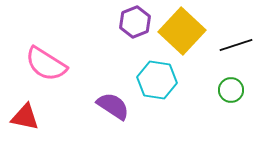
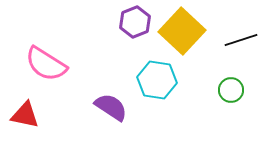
black line: moved 5 px right, 5 px up
purple semicircle: moved 2 px left, 1 px down
red triangle: moved 2 px up
